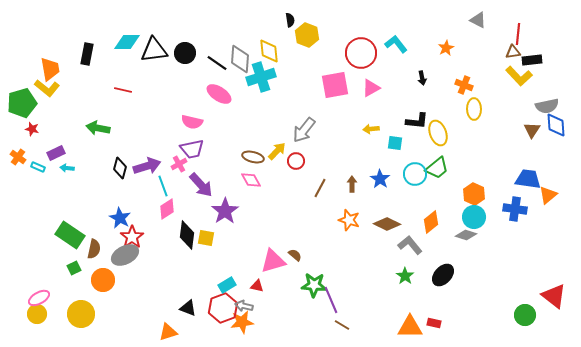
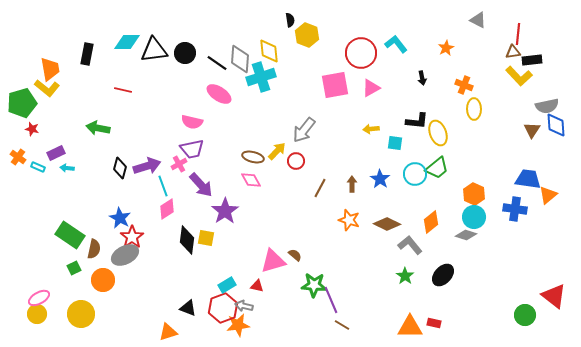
black diamond at (187, 235): moved 5 px down
orange star at (242, 322): moved 4 px left, 3 px down
